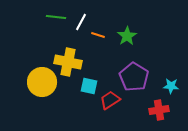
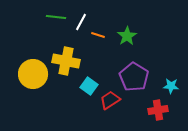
yellow cross: moved 2 px left, 1 px up
yellow circle: moved 9 px left, 8 px up
cyan square: rotated 24 degrees clockwise
red cross: moved 1 px left
